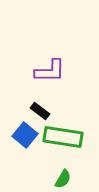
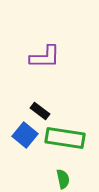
purple L-shape: moved 5 px left, 14 px up
green rectangle: moved 2 px right, 1 px down
green semicircle: rotated 42 degrees counterclockwise
